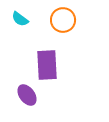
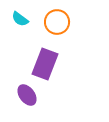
orange circle: moved 6 px left, 2 px down
purple rectangle: moved 2 px left, 1 px up; rotated 24 degrees clockwise
